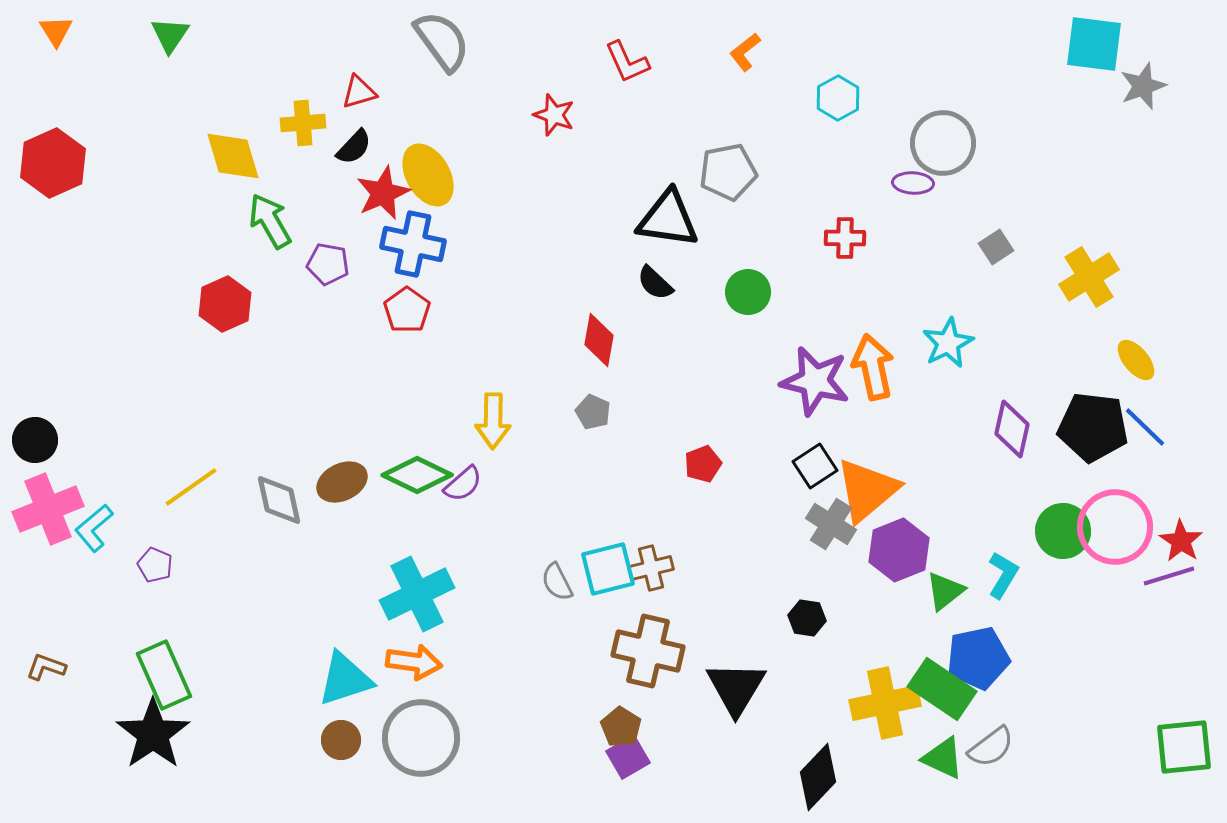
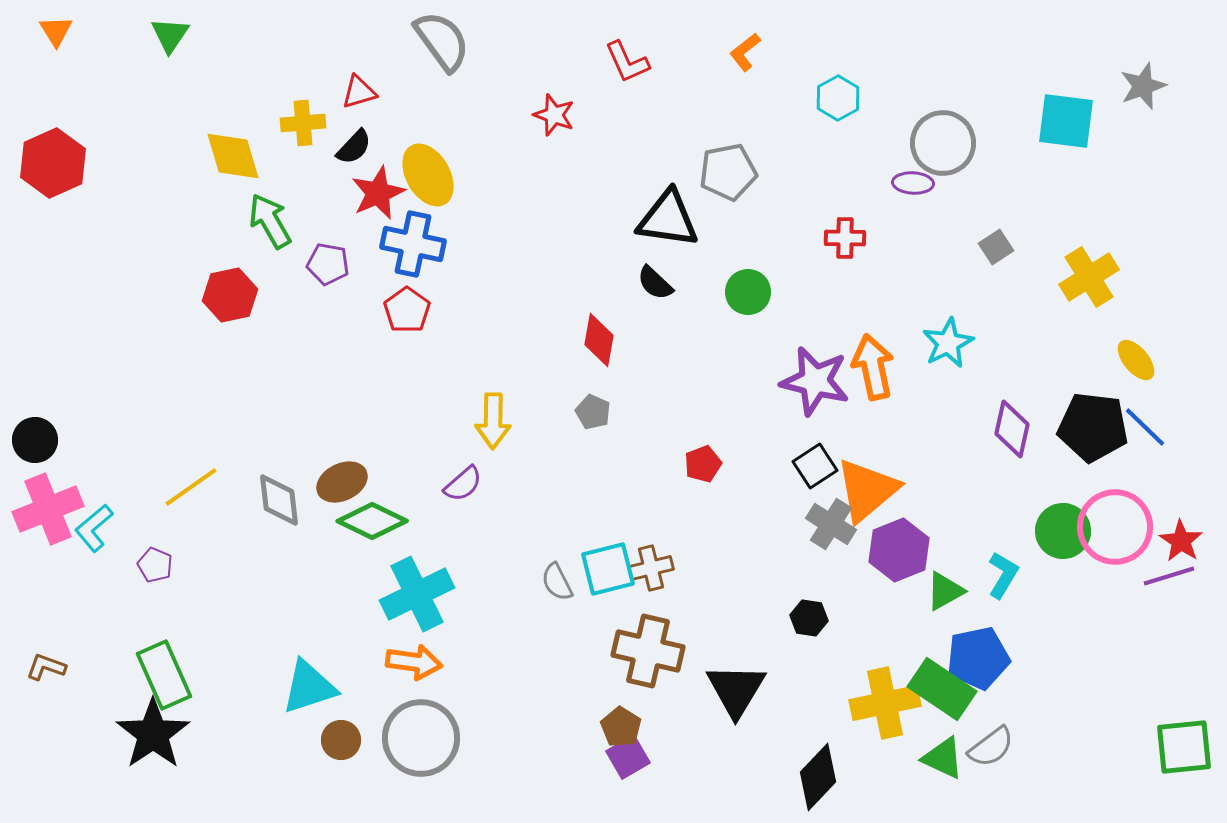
cyan square at (1094, 44): moved 28 px left, 77 px down
red star at (383, 193): moved 5 px left
red hexagon at (225, 304): moved 5 px right, 9 px up; rotated 12 degrees clockwise
green diamond at (417, 475): moved 45 px left, 46 px down
gray diamond at (279, 500): rotated 6 degrees clockwise
green triangle at (945, 591): rotated 9 degrees clockwise
black hexagon at (807, 618): moved 2 px right
cyan triangle at (345, 679): moved 36 px left, 8 px down
black triangle at (736, 688): moved 2 px down
